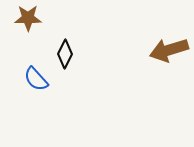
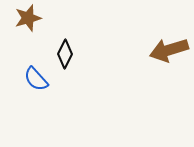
brown star: rotated 16 degrees counterclockwise
